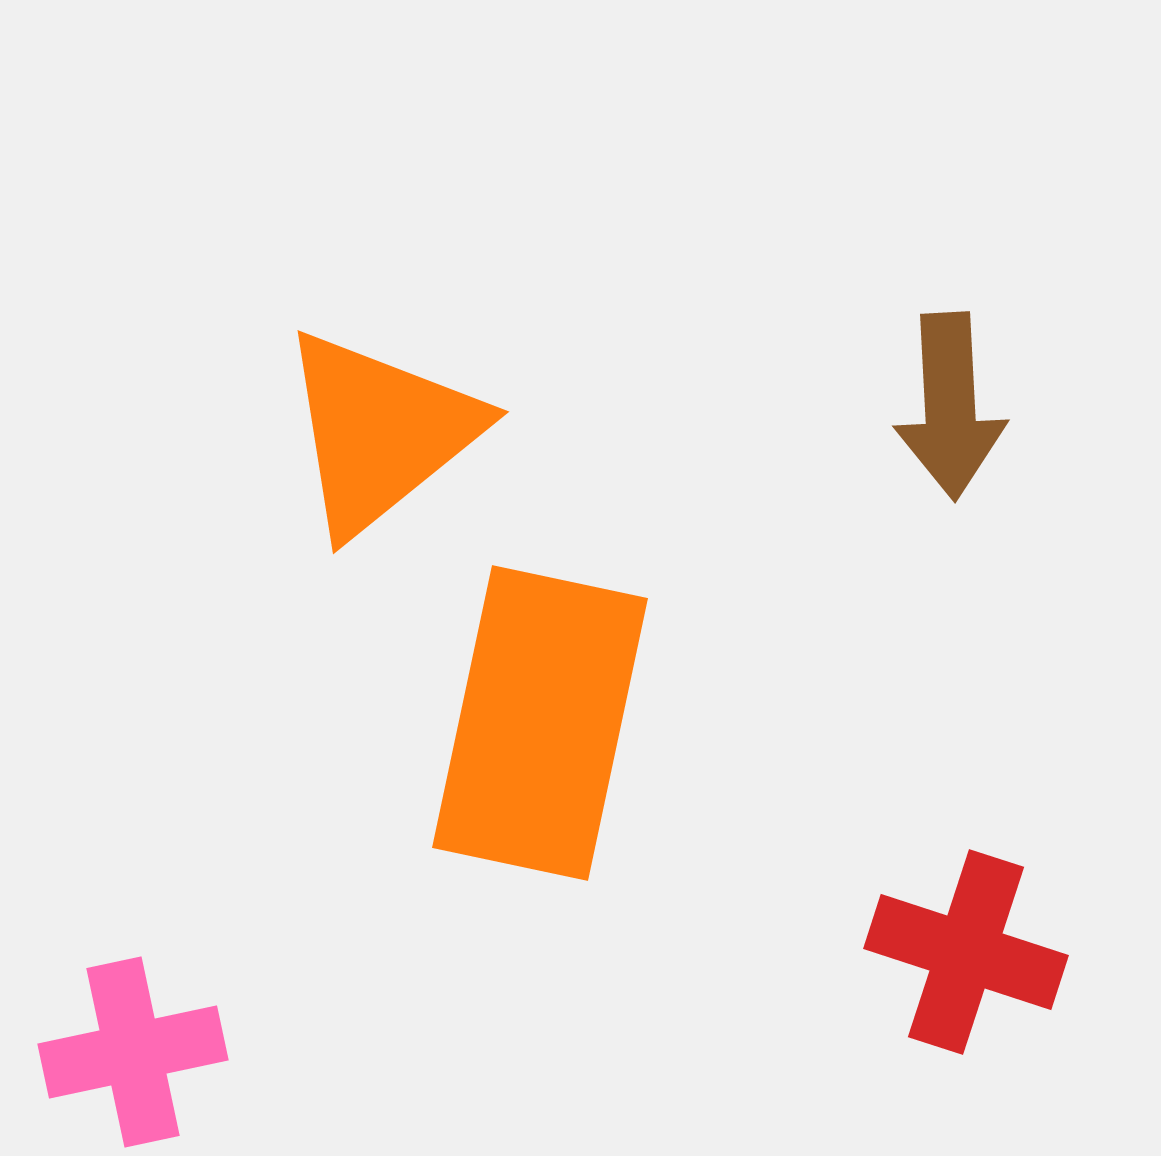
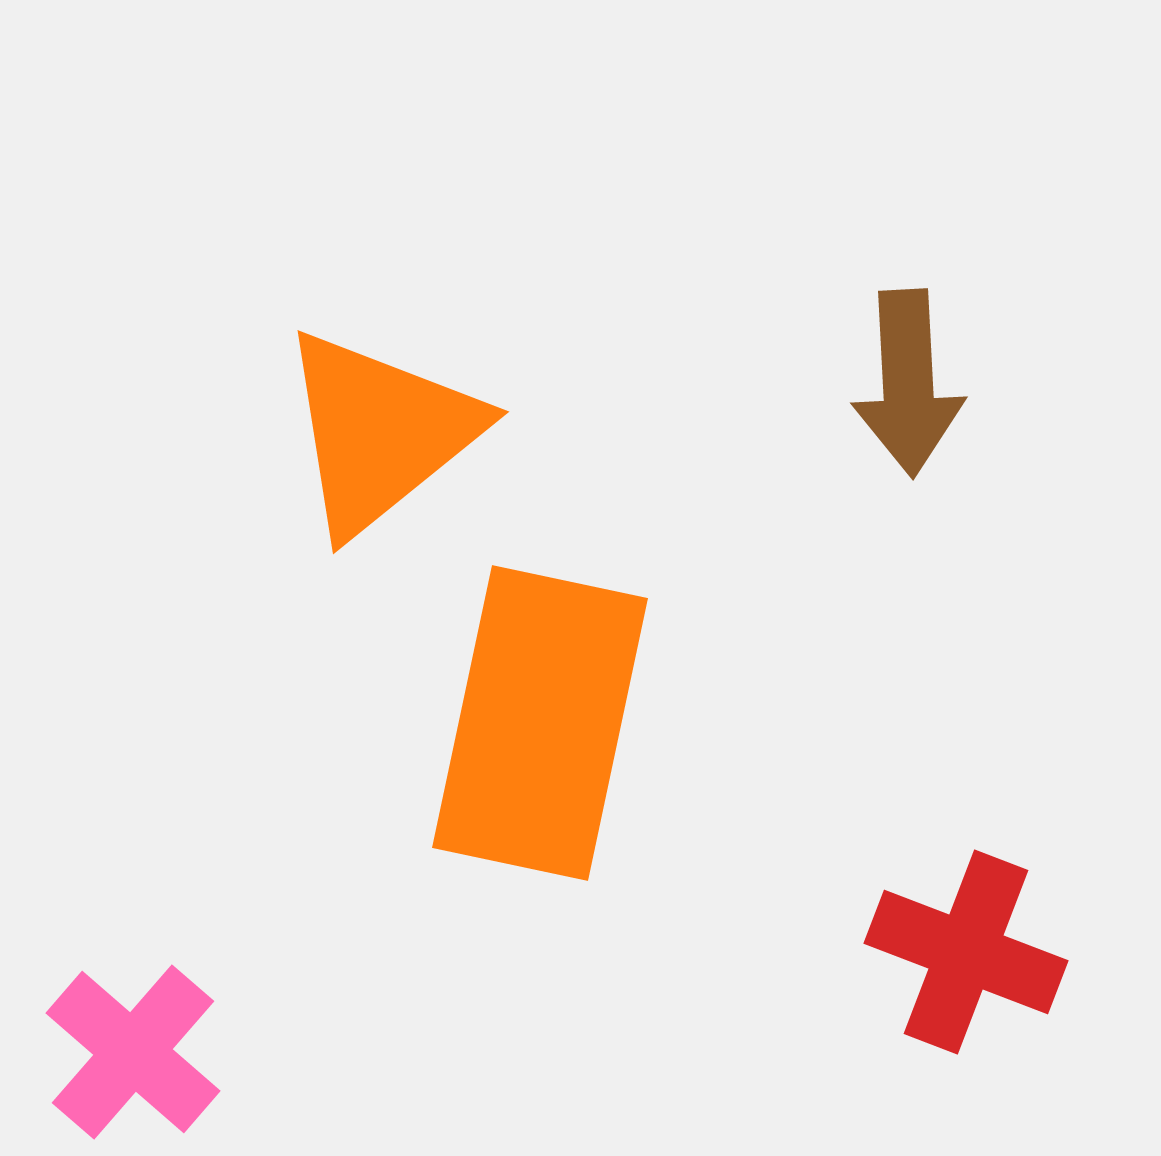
brown arrow: moved 42 px left, 23 px up
red cross: rotated 3 degrees clockwise
pink cross: rotated 37 degrees counterclockwise
